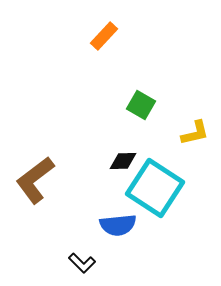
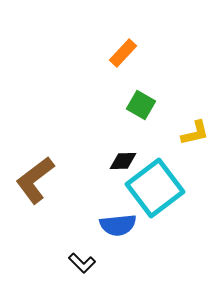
orange rectangle: moved 19 px right, 17 px down
cyan square: rotated 20 degrees clockwise
